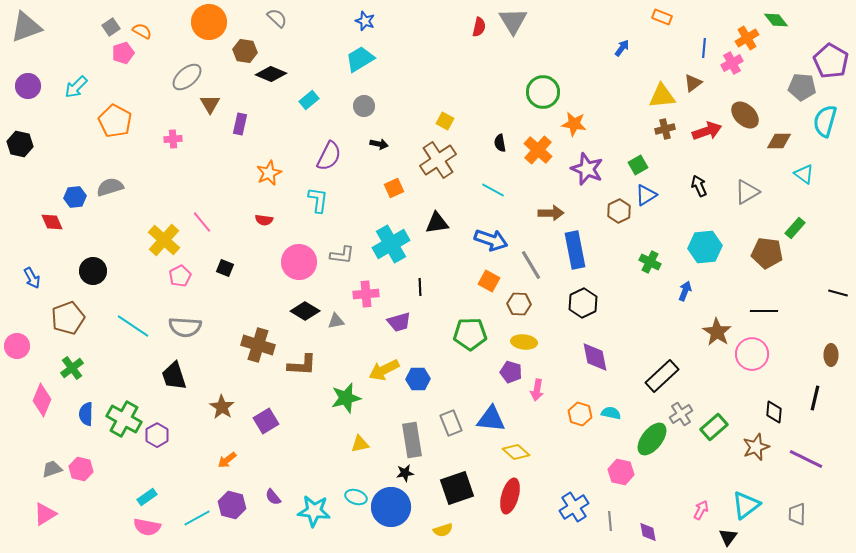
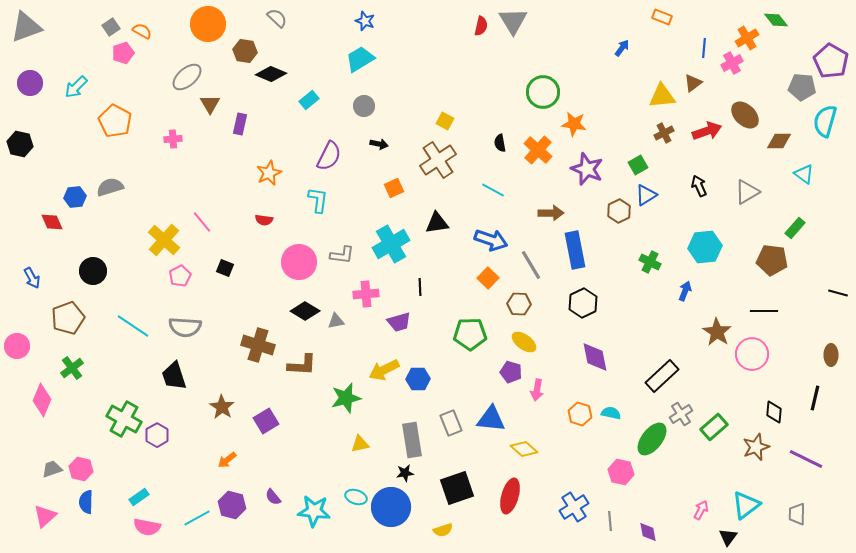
orange circle at (209, 22): moved 1 px left, 2 px down
red semicircle at (479, 27): moved 2 px right, 1 px up
purple circle at (28, 86): moved 2 px right, 3 px up
brown cross at (665, 129): moved 1 px left, 4 px down; rotated 12 degrees counterclockwise
brown pentagon at (767, 253): moved 5 px right, 7 px down
orange square at (489, 281): moved 1 px left, 3 px up; rotated 15 degrees clockwise
yellow ellipse at (524, 342): rotated 30 degrees clockwise
blue semicircle at (86, 414): moved 88 px down
yellow diamond at (516, 452): moved 8 px right, 3 px up
cyan rectangle at (147, 497): moved 8 px left
pink triangle at (45, 514): moved 2 px down; rotated 10 degrees counterclockwise
